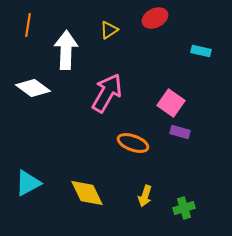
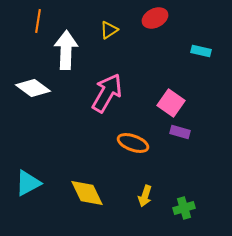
orange line: moved 10 px right, 4 px up
